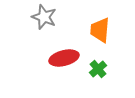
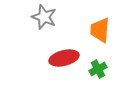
green cross: rotated 12 degrees clockwise
